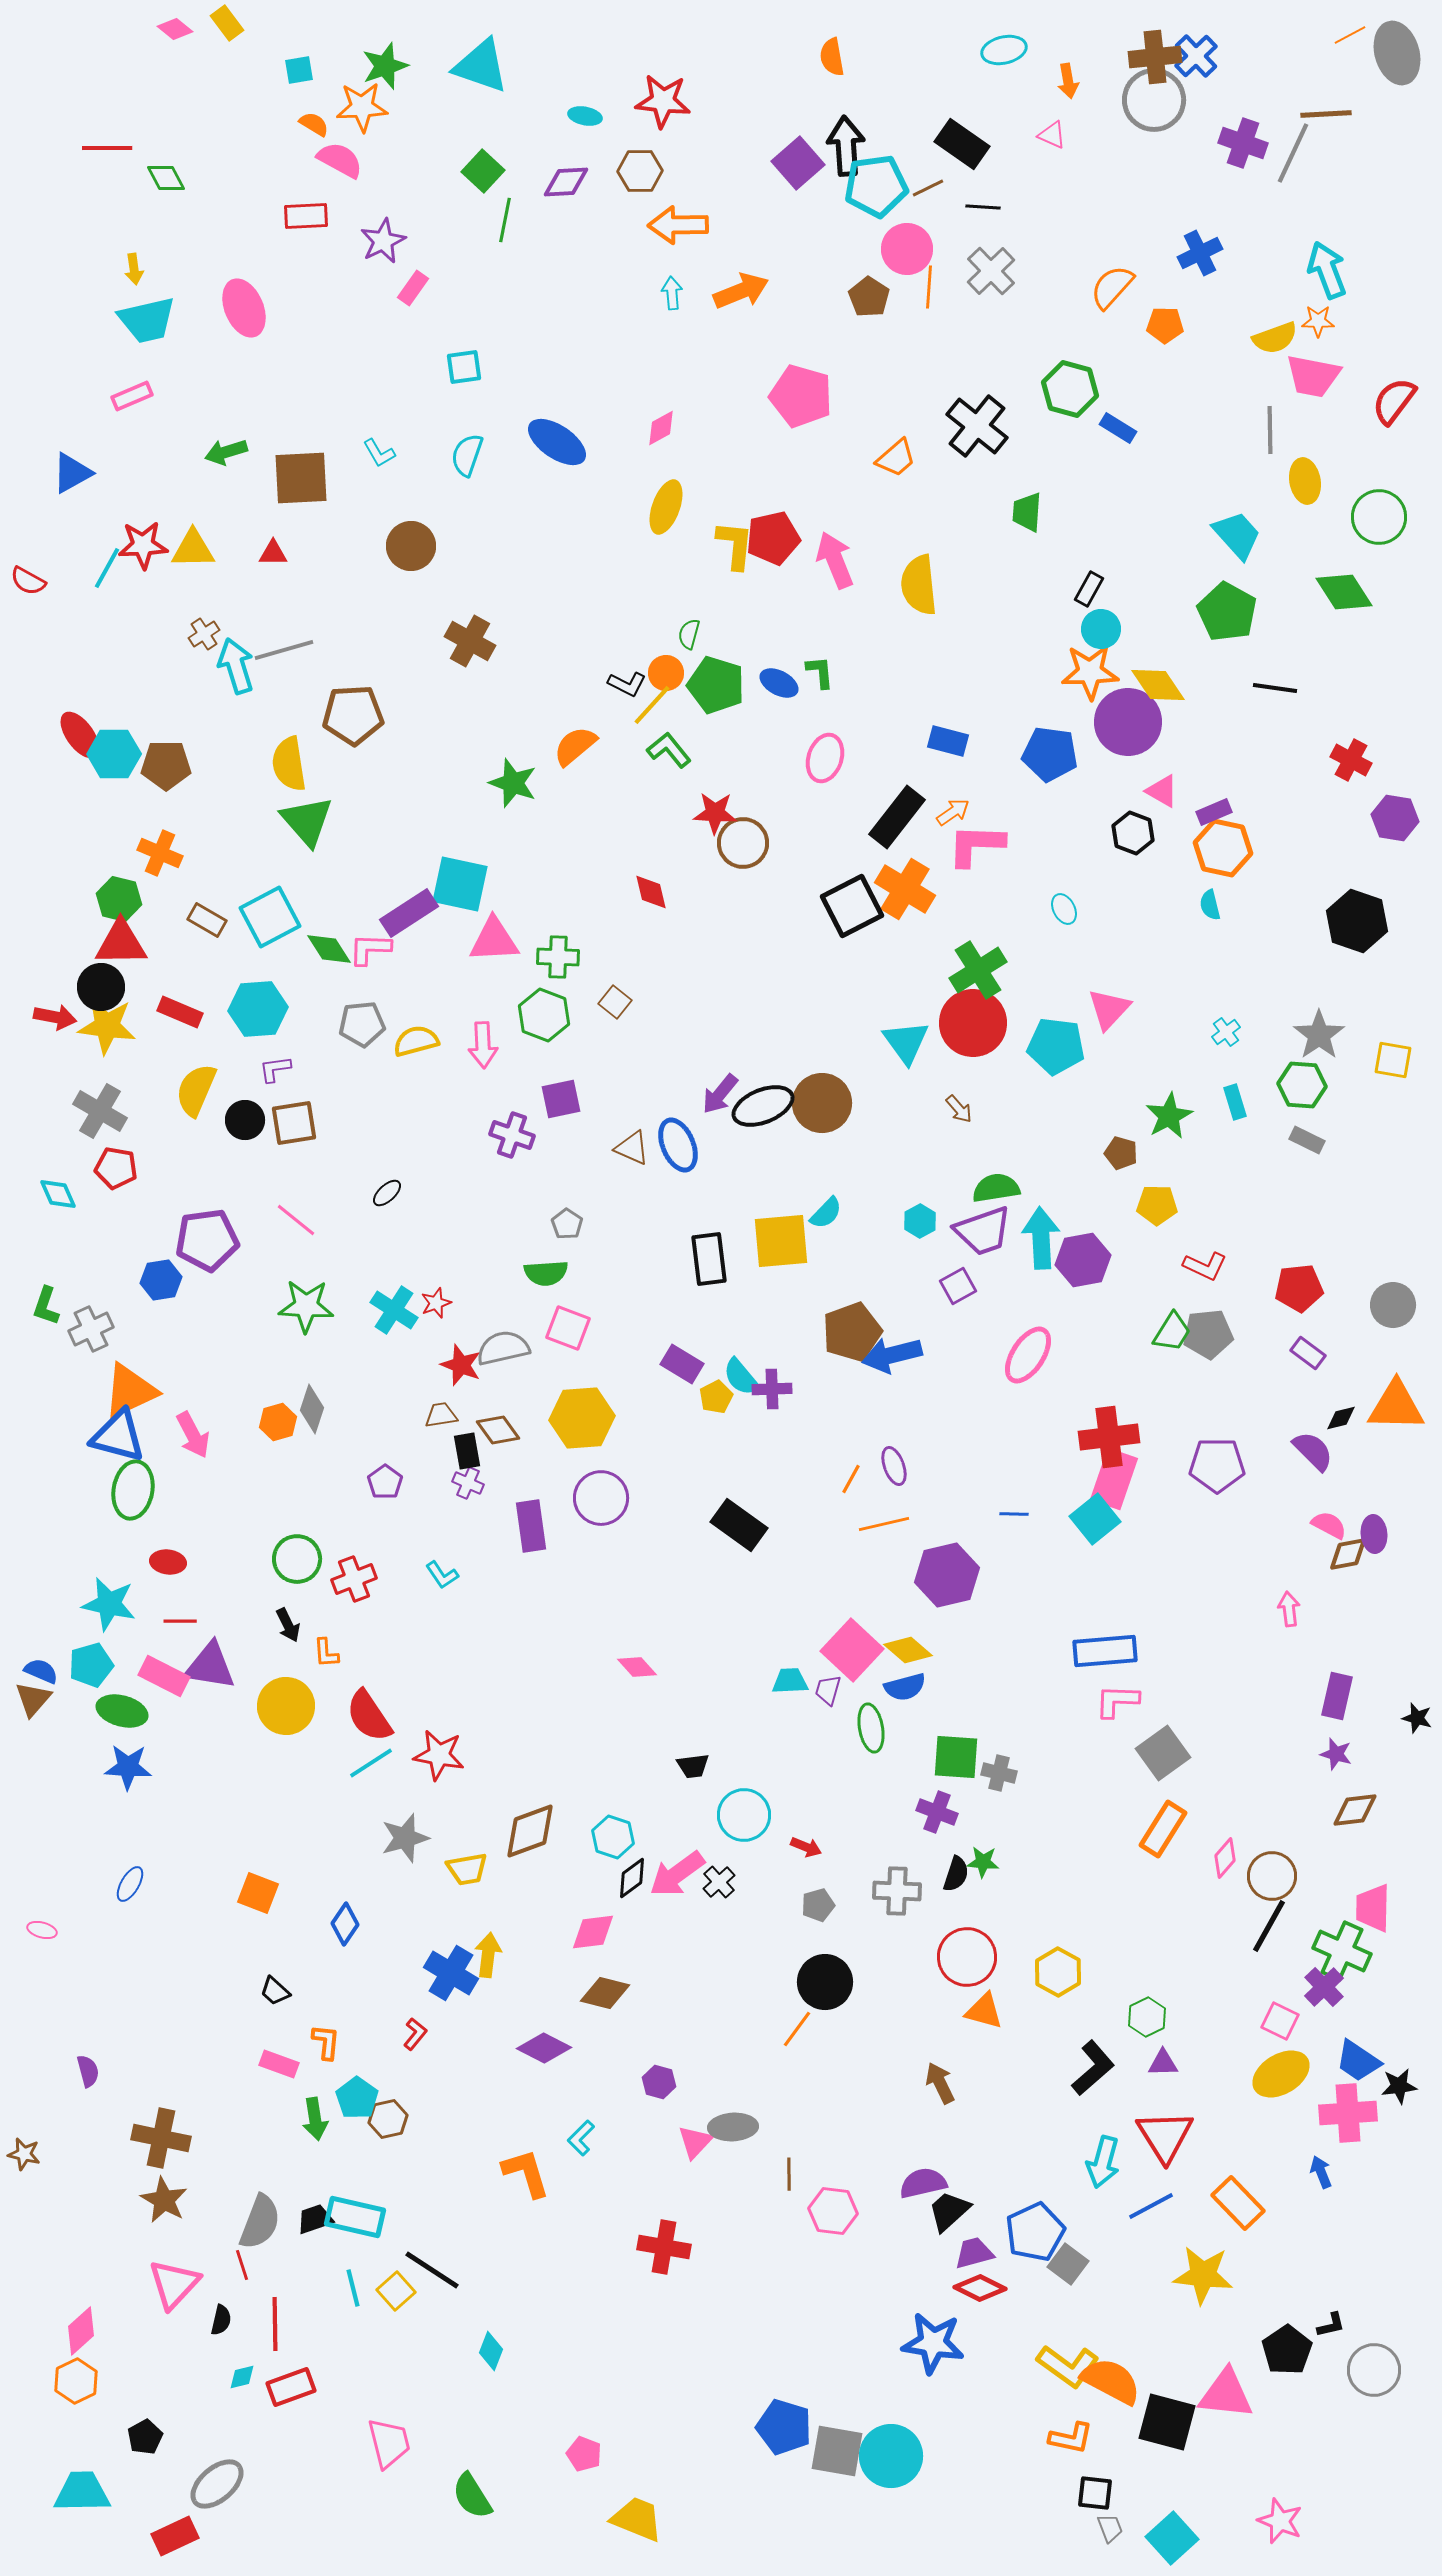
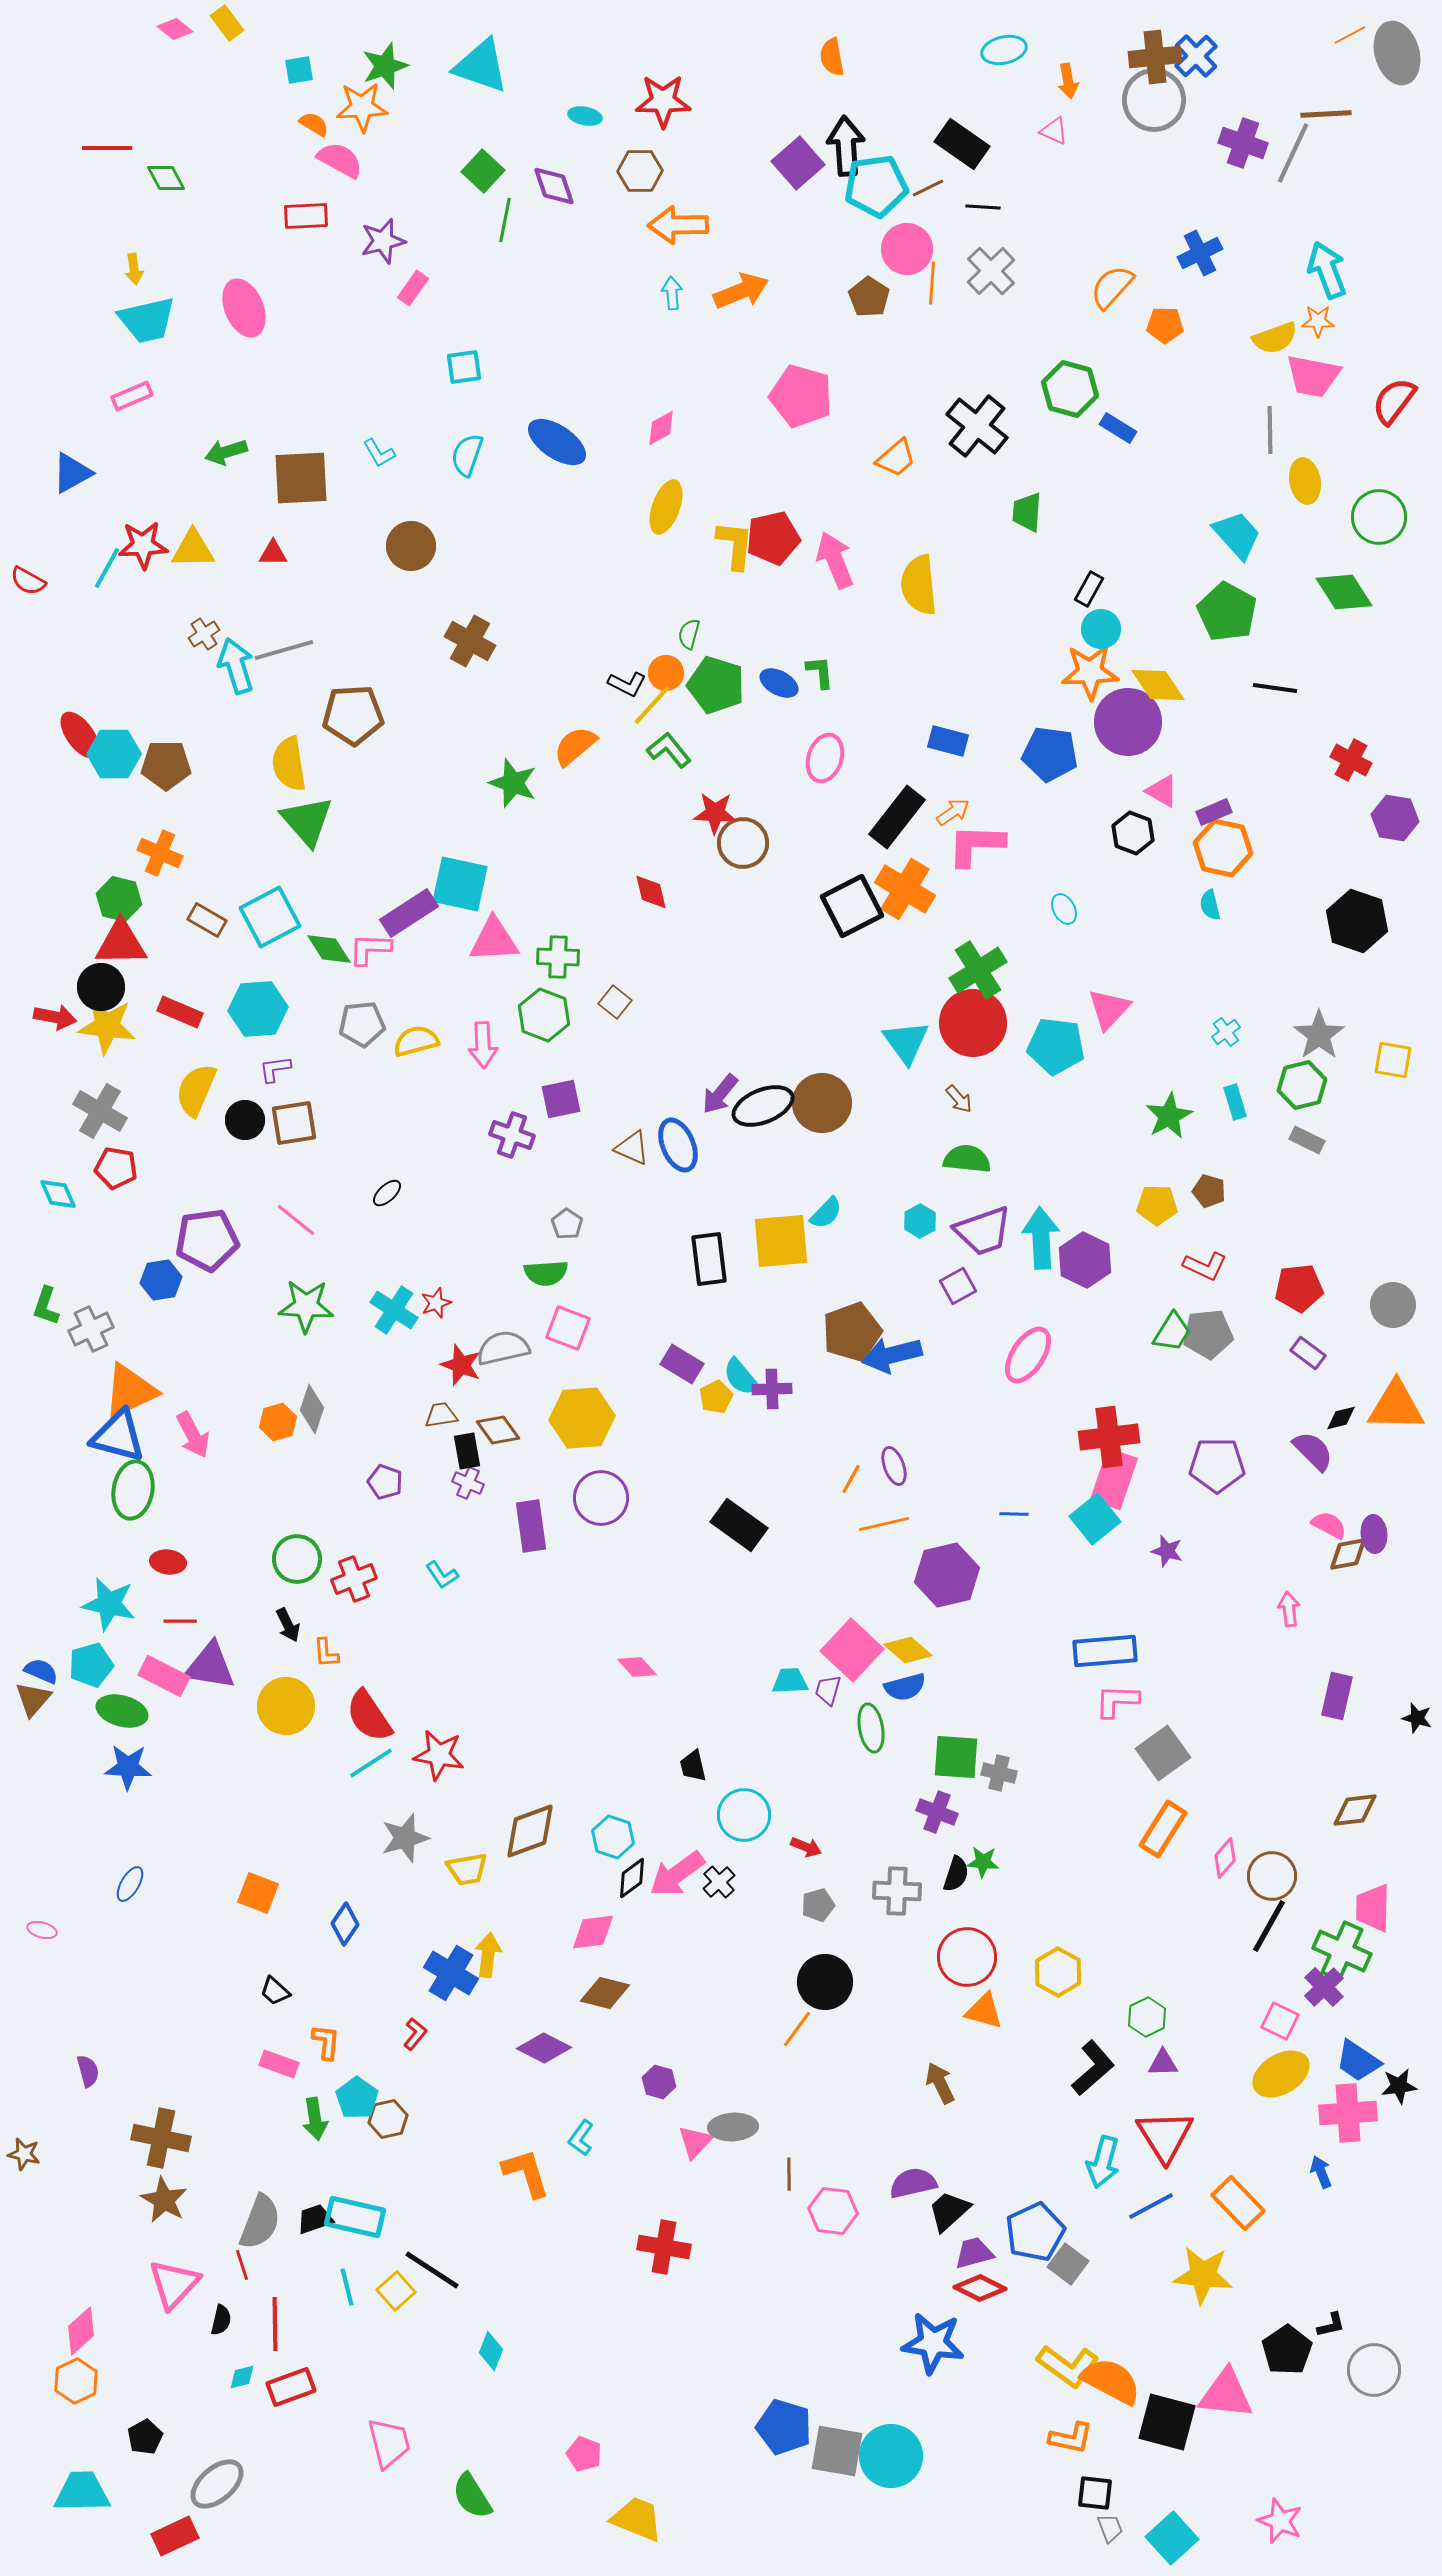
red star at (663, 101): rotated 6 degrees counterclockwise
pink triangle at (1052, 135): moved 2 px right, 4 px up
purple diamond at (566, 182): moved 12 px left, 4 px down; rotated 75 degrees clockwise
purple star at (383, 241): rotated 12 degrees clockwise
orange line at (929, 287): moved 3 px right, 4 px up
green hexagon at (1302, 1085): rotated 18 degrees counterclockwise
brown arrow at (959, 1109): moved 10 px up
brown pentagon at (1121, 1153): moved 88 px right, 38 px down
green semicircle at (996, 1188): moved 29 px left, 29 px up; rotated 15 degrees clockwise
purple hexagon at (1083, 1260): moved 2 px right; rotated 24 degrees counterclockwise
purple pentagon at (385, 1482): rotated 16 degrees counterclockwise
purple star at (1336, 1754): moved 169 px left, 203 px up
black trapezoid at (693, 1766): rotated 84 degrees clockwise
cyan L-shape at (581, 2138): rotated 9 degrees counterclockwise
purple semicircle at (923, 2183): moved 10 px left
cyan line at (353, 2288): moved 6 px left, 1 px up
